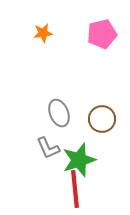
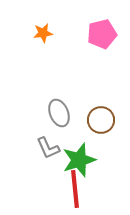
brown circle: moved 1 px left, 1 px down
